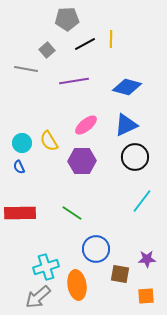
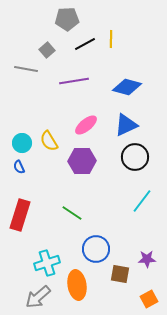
red rectangle: moved 2 px down; rotated 72 degrees counterclockwise
cyan cross: moved 1 px right, 4 px up
orange square: moved 3 px right, 3 px down; rotated 24 degrees counterclockwise
